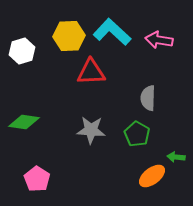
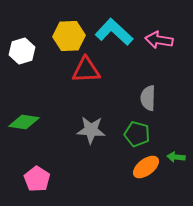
cyan L-shape: moved 2 px right
red triangle: moved 5 px left, 2 px up
green pentagon: rotated 15 degrees counterclockwise
orange ellipse: moved 6 px left, 9 px up
